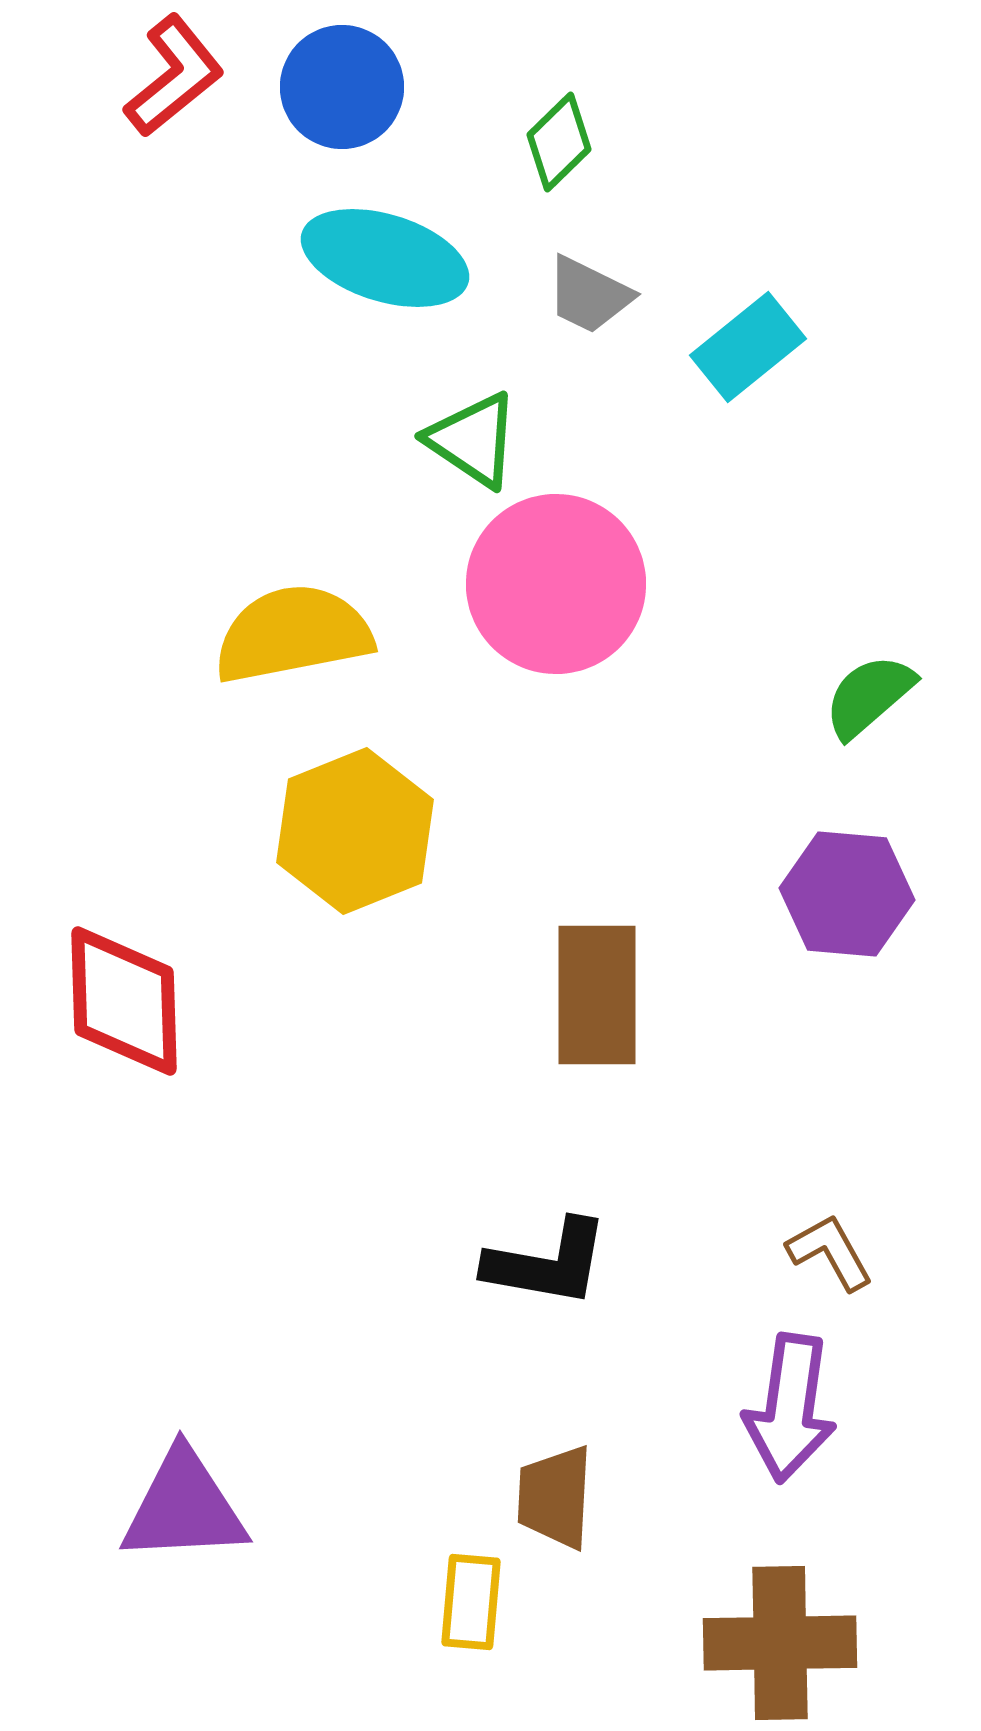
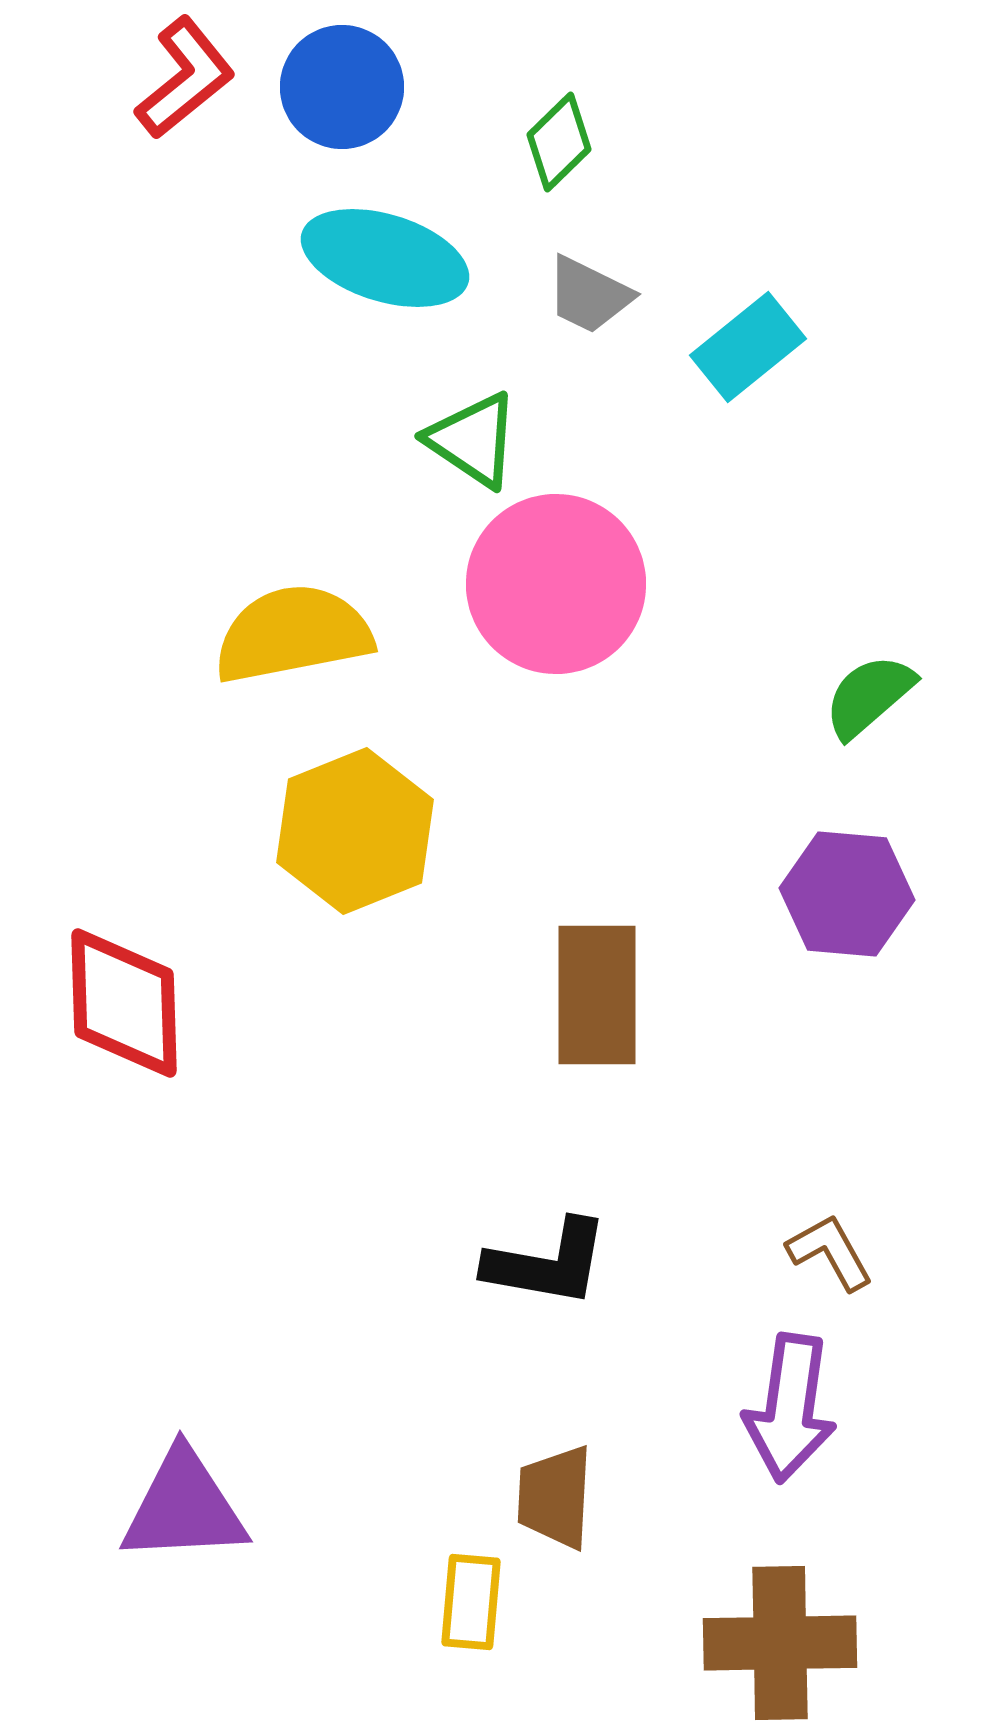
red L-shape: moved 11 px right, 2 px down
red diamond: moved 2 px down
